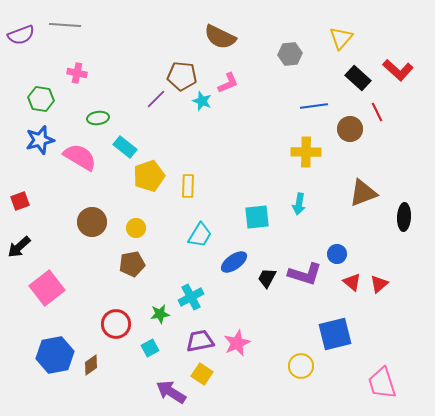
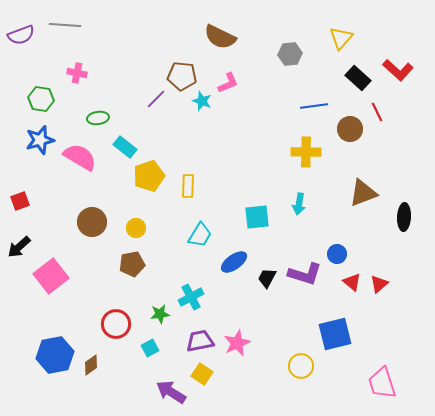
pink square at (47, 288): moved 4 px right, 12 px up
